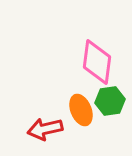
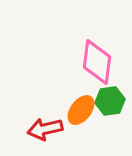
orange ellipse: rotated 60 degrees clockwise
